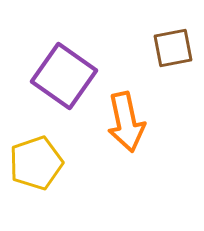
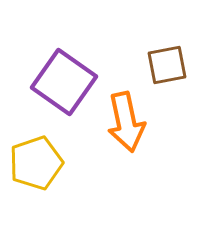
brown square: moved 6 px left, 17 px down
purple square: moved 6 px down
